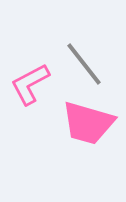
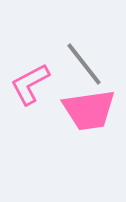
pink trapezoid: moved 1 px right, 13 px up; rotated 24 degrees counterclockwise
